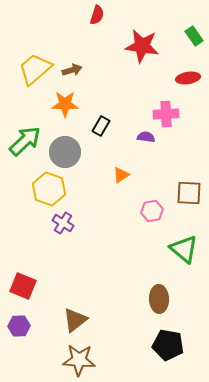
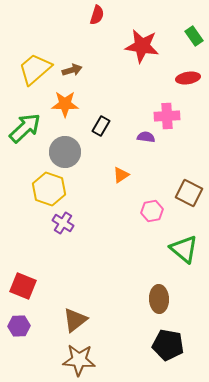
pink cross: moved 1 px right, 2 px down
green arrow: moved 13 px up
brown square: rotated 24 degrees clockwise
